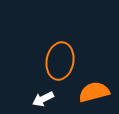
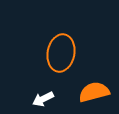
orange ellipse: moved 1 px right, 8 px up
